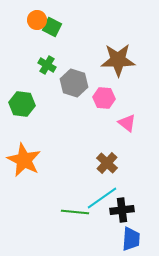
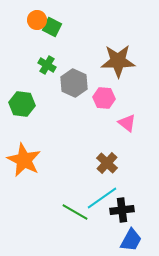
brown star: moved 1 px down
gray hexagon: rotated 8 degrees clockwise
green line: rotated 24 degrees clockwise
blue trapezoid: moved 1 px down; rotated 25 degrees clockwise
